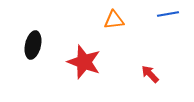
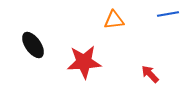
black ellipse: rotated 48 degrees counterclockwise
red star: rotated 24 degrees counterclockwise
